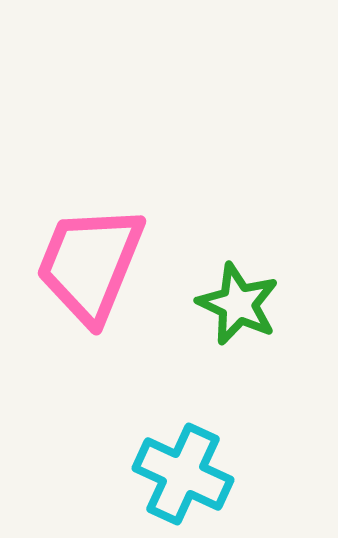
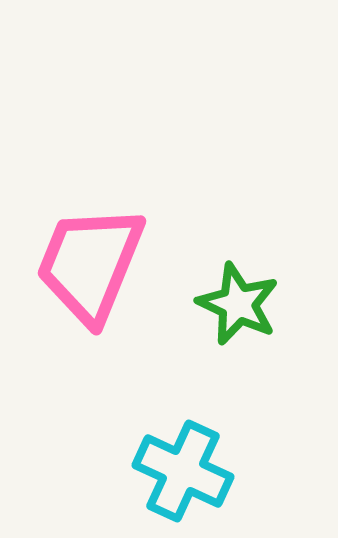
cyan cross: moved 3 px up
